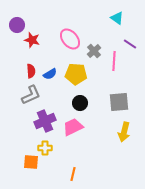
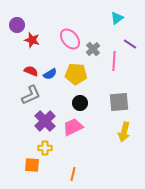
cyan triangle: rotated 48 degrees clockwise
gray cross: moved 1 px left, 2 px up
red semicircle: rotated 64 degrees counterclockwise
purple cross: rotated 20 degrees counterclockwise
orange square: moved 1 px right, 3 px down
